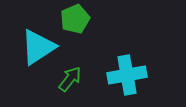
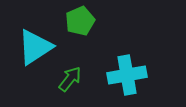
green pentagon: moved 5 px right, 2 px down
cyan triangle: moved 3 px left
